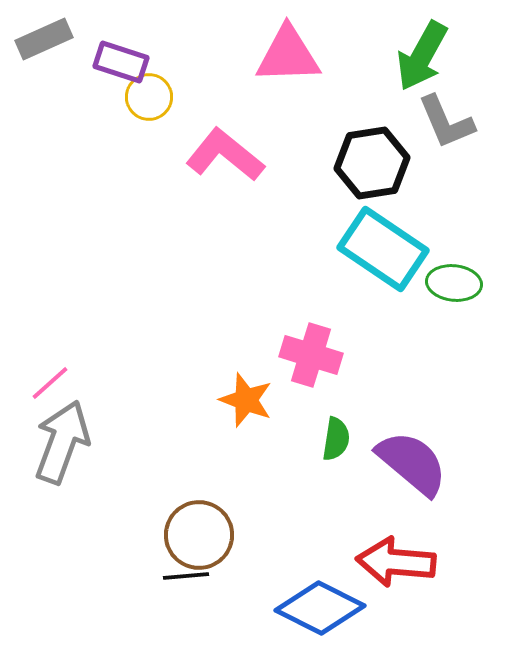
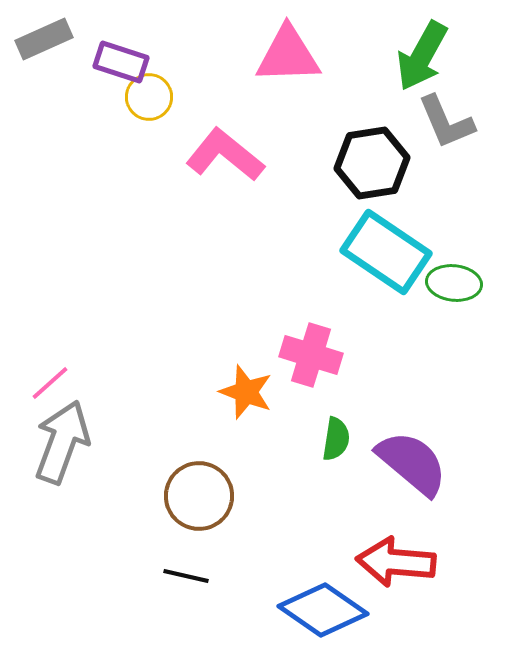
cyan rectangle: moved 3 px right, 3 px down
orange star: moved 8 px up
brown circle: moved 39 px up
black line: rotated 18 degrees clockwise
blue diamond: moved 3 px right, 2 px down; rotated 8 degrees clockwise
